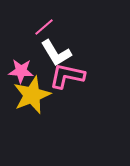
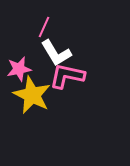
pink line: rotated 25 degrees counterclockwise
pink star: moved 2 px left, 2 px up; rotated 15 degrees counterclockwise
yellow star: rotated 24 degrees counterclockwise
